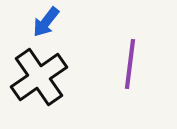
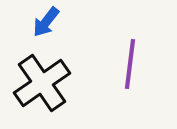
black cross: moved 3 px right, 6 px down
